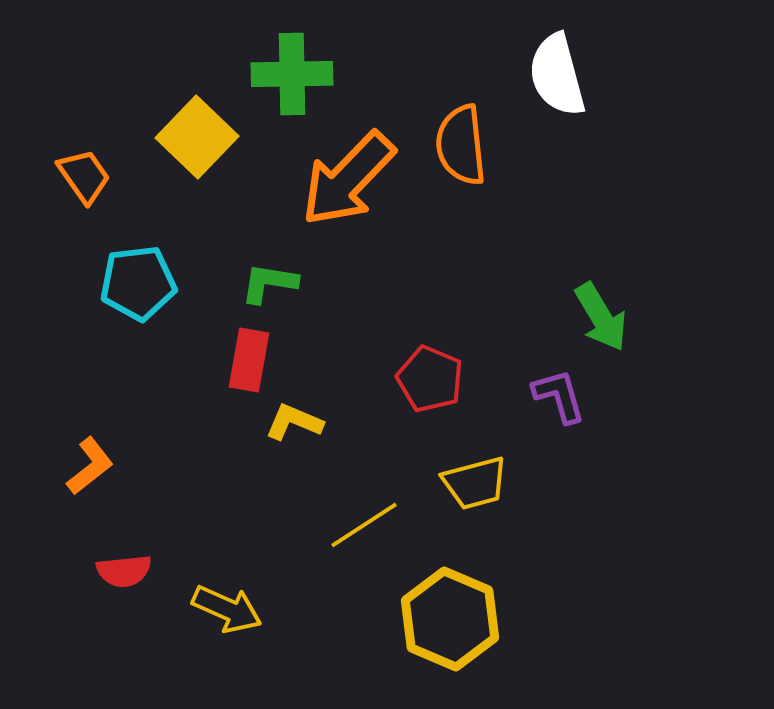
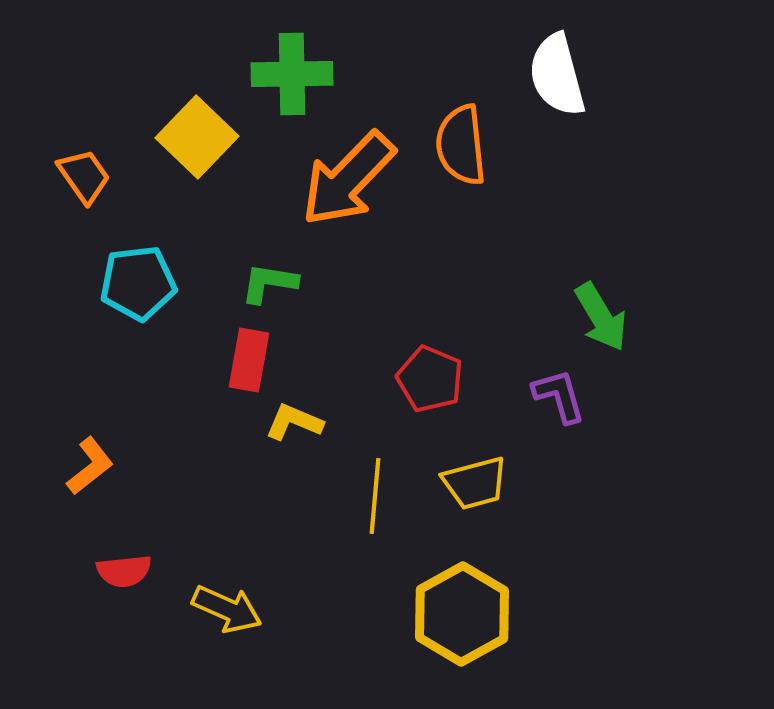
yellow line: moved 11 px right, 29 px up; rotated 52 degrees counterclockwise
yellow hexagon: moved 12 px right, 5 px up; rotated 8 degrees clockwise
